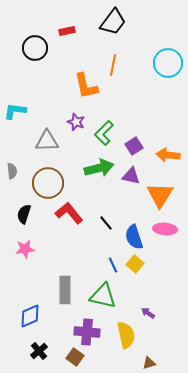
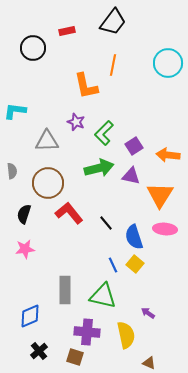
black circle: moved 2 px left
brown square: rotated 18 degrees counterclockwise
brown triangle: rotated 40 degrees clockwise
